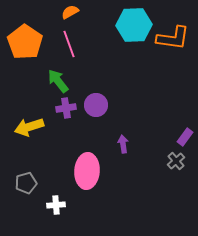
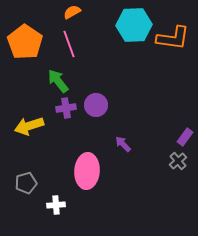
orange semicircle: moved 2 px right
yellow arrow: moved 1 px up
purple arrow: rotated 36 degrees counterclockwise
gray cross: moved 2 px right
